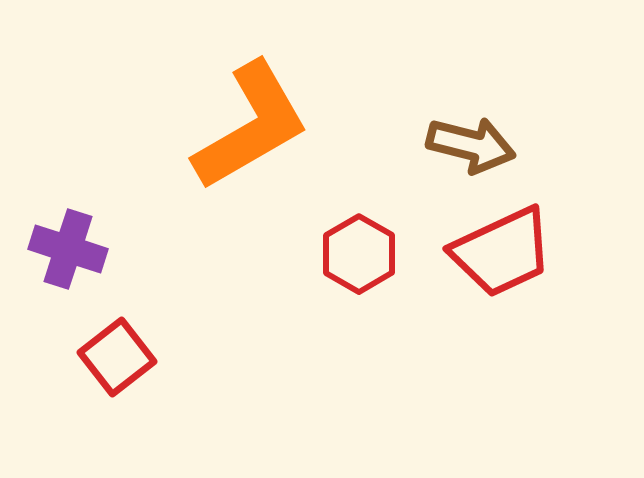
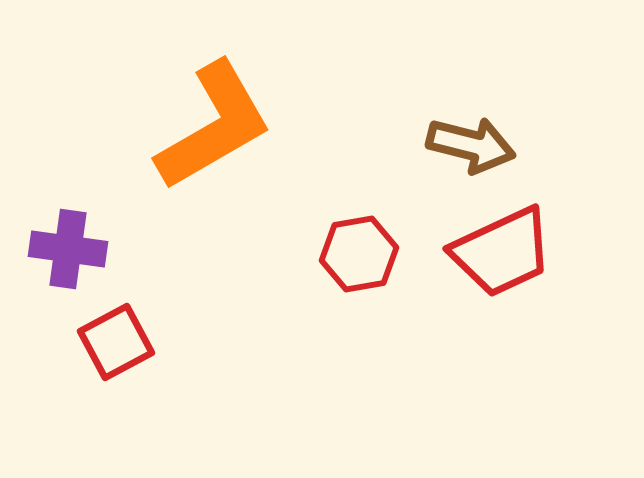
orange L-shape: moved 37 px left
purple cross: rotated 10 degrees counterclockwise
red hexagon: rotated 20 degrees clockwise
red square: moved 1 px left, 15 px up; rotated 10 degrees clockwise
